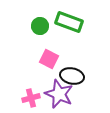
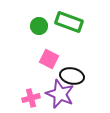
green circle: moved 1 px left
purple star: moved 1 px right
